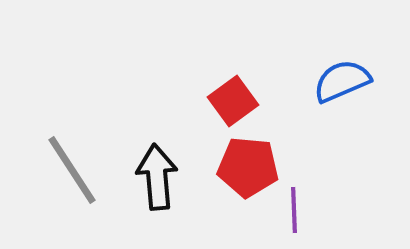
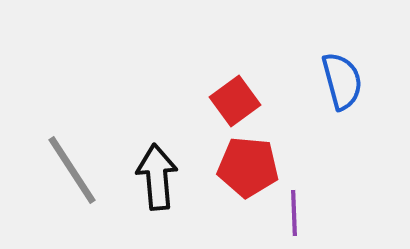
blue semicircle: rotated 98 degrees clockwise
red square: moved 2 px right
purple line: moved 3 px down
